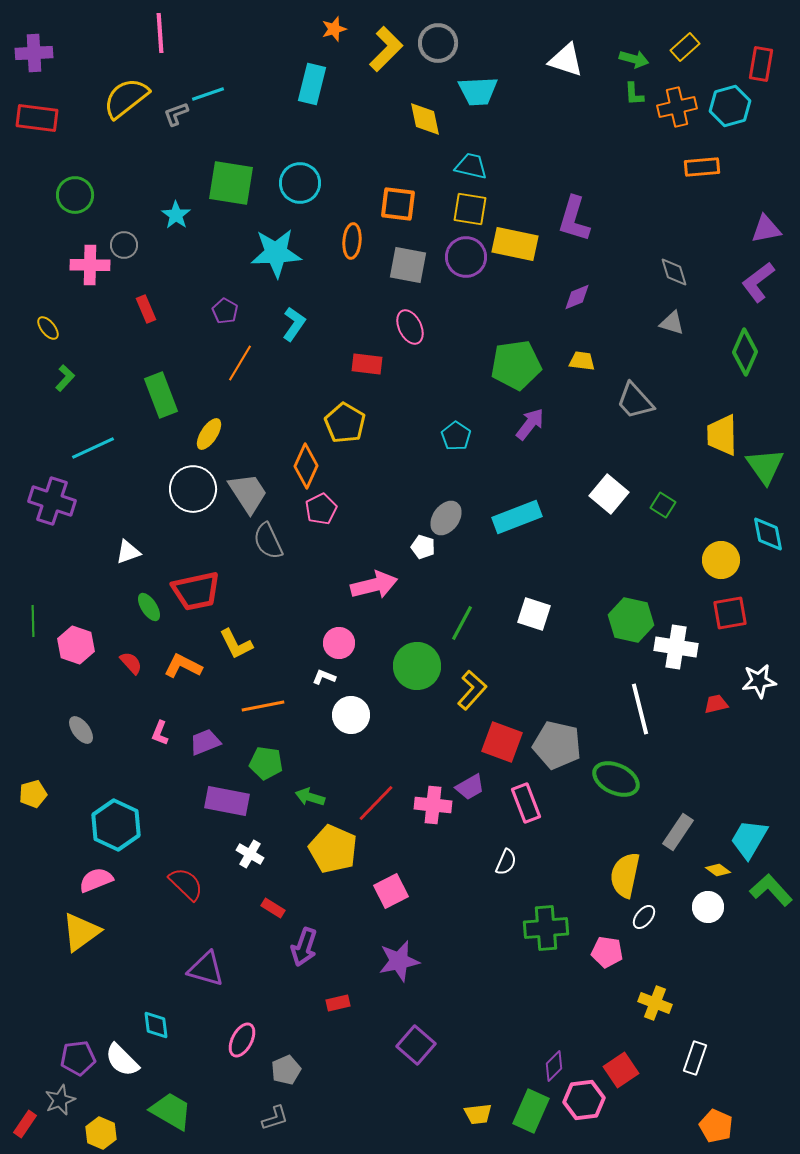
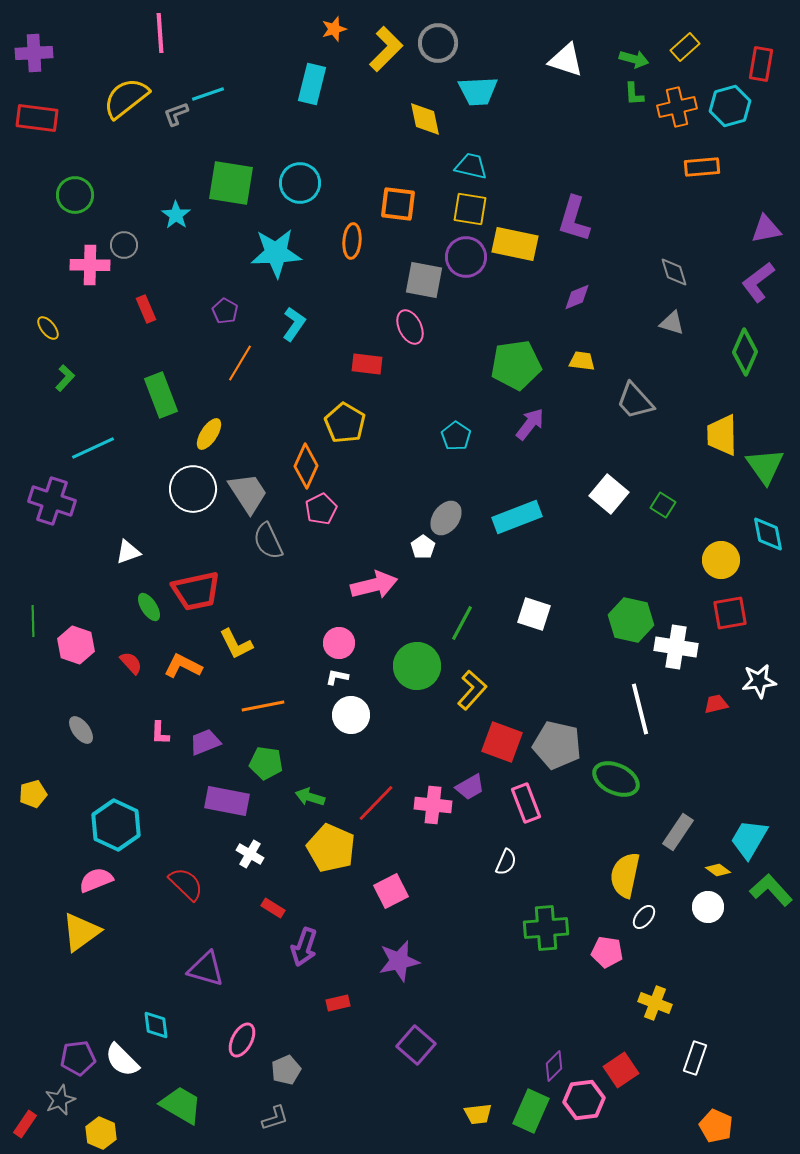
gray square at (408, 265): moved 16 px right, 15 px down
white pentagon at (423, 547): rotated 20 degrees clockwise
white L-shape at (324, 677): moved 13 px right; rotated 10 degrees counterclockwise
pink L-shape at (160, 733): rotated 20 degrees counterclockwise
yellow pentagon at (333, 849): moved 2 px left, 1 px up
green trapezoid at (171, 1111): moved 10 px right, 6 px up
